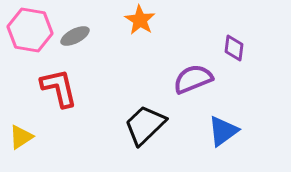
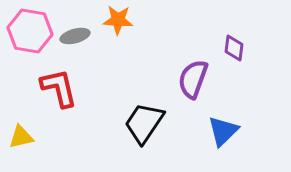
orange star: moved 22 px left; rotated 28 degrees counterclockwise
pink hexagon: moved 1 px down
gray ellipse: rotated 12 degrees clockwise
purple semicircle: rotated 48 degrees counterclockwise
black trapezoid: moved 1 px left, 2 px up; rotated 12 degrees counterclockwise
blue triangle: rotated 8 degrees counterclockwise
yellow triangle: rotated 20 degrees clockwise
